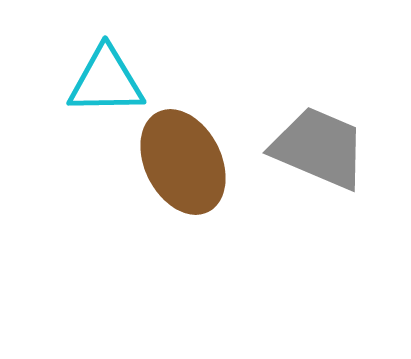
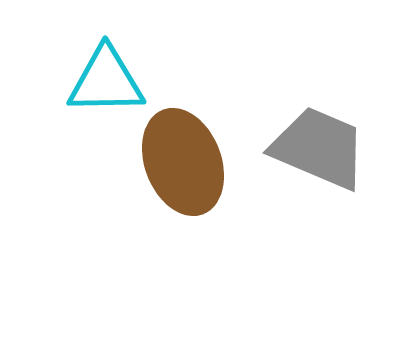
brown ellipse: rotated 6 degrees clockwise
